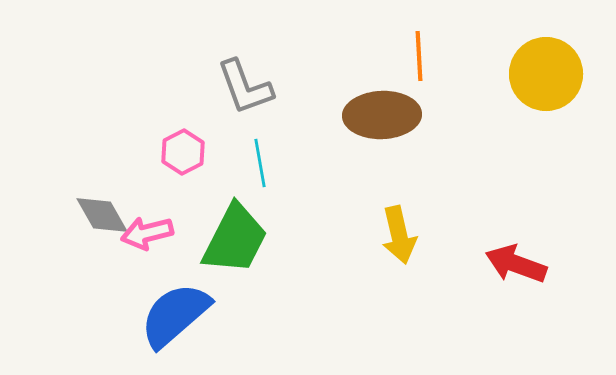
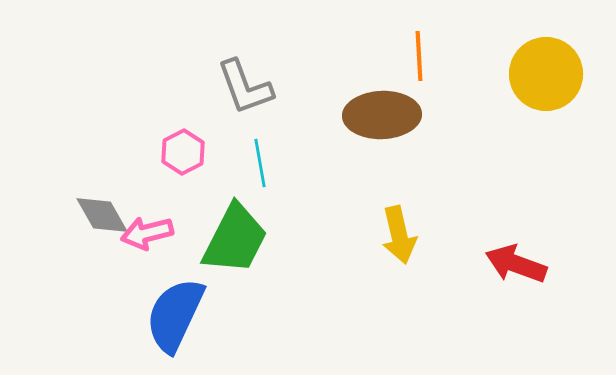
blue semicircle: rotated 24 degrees counterclockwise
